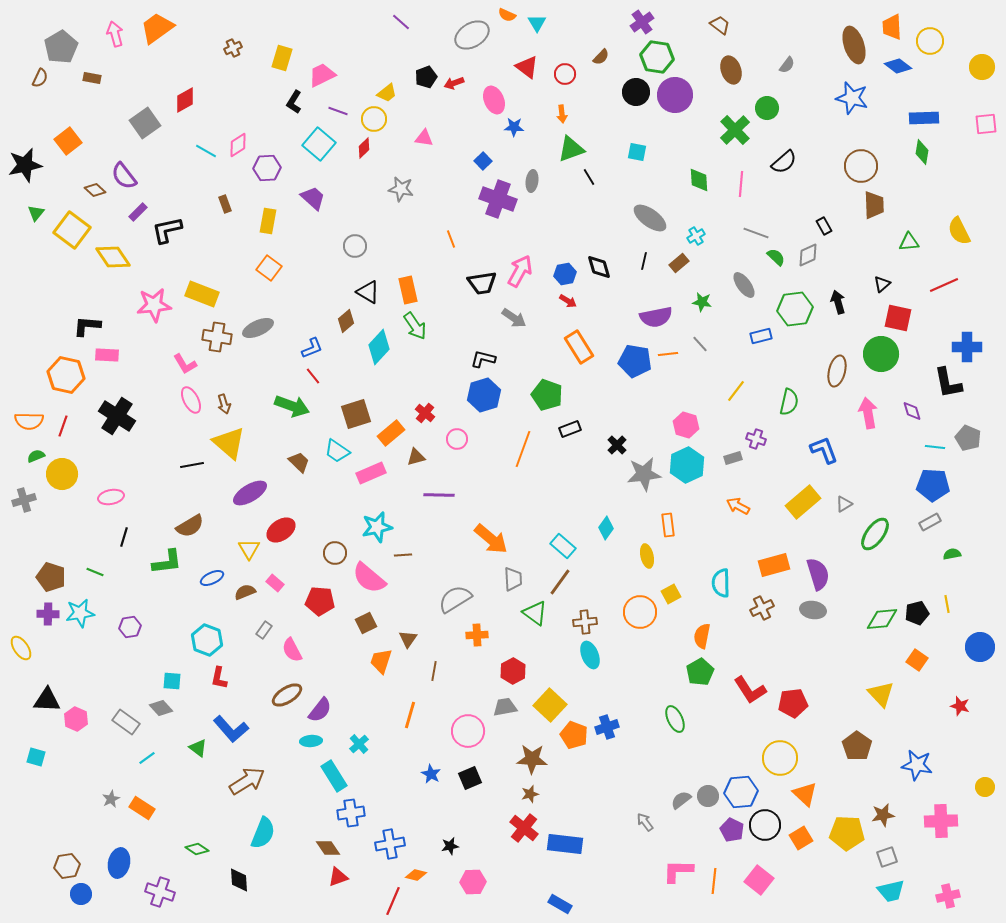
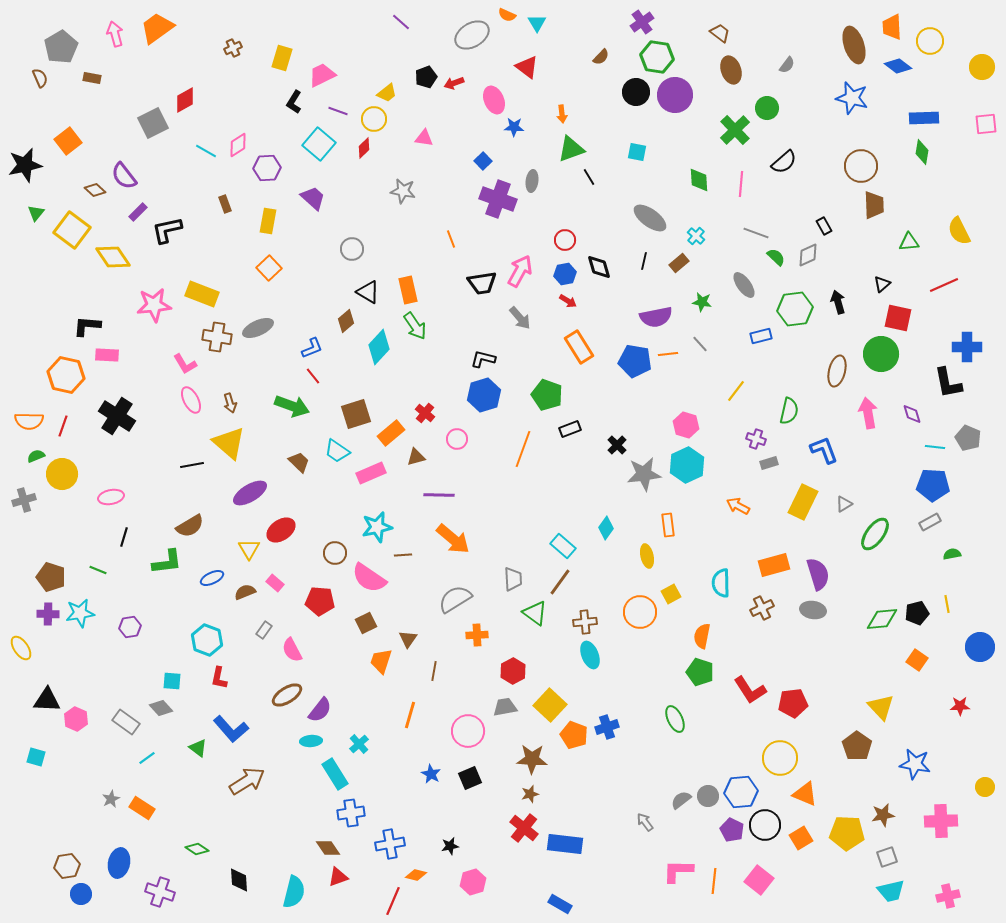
brown trapezoid at (720, 25): moved 8 px down
red circle at (565, 74): moved 166 px down
brown semicircle at (40, 78): rotated 48 degrees counterclockwise
gray square at (145, 123): moved 8 px right; rotated 8 degrees clockwise
gray star at (401, 189): moved 2 px right, 2 px down
cyan cross at (696, 236): rotated 18 degrees counterclockwise
gray circle at (355, 246): moved 3 px left, 3 px down
orange square at (269, 268): rotated 10 degrees clockwise
gray arrow at (514, 318): moved 6 px right; rotated 15 degrees clockwise
green semicircle at (789, 402): moved 9 px down
brown arrow at (224, 404): moved 6 px right, 1 px up
purple diamond at (912, 411): moved 3 px down
gray rectangle at (733, 458): moved 36 px right, 5 px down
yellow rectangle at (803, 502): rotated 24 degrees counterclockwise
orange arrow at (491, 539): moved 38 px left
green line at (95, 572): moved 3 px right, 2 px up
pink semicircle at (369, 578): rotated 6 degrees counterclockwise
green pentagon at (700, 672): rotated 24 degrees counterclockwise
yellow triangle at (881, 694): moved 13 px down
red star at (960, 706): rotated 18 degrees counterclockwise
blue star at (917, 765): moved 2 px left, 1 px up
cyan rectangle at (334, 776): moved 1 px right, 2 px up
orange triangle at (805, 794): rotated 20 degrees counterclockwise
cyan semicircle at (263, 833): moved 31 px right, 59 px down; rotated 8 degrees counterclockwise
pink hexagon at (473, 882): rotated 15 degrees counterclockwise
